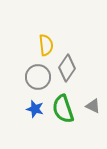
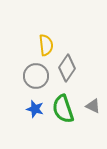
gray circle: moved 2 px left, 1 px up
